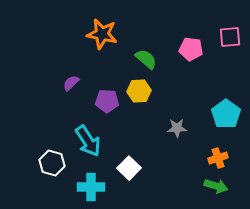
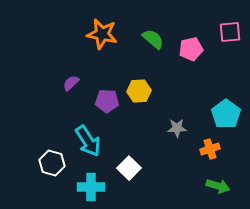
pink square: moved 5 px up
pink pentagon: rotated 20 degrees counterclockwise
green semicircle: moved 7 px right, 20 px up
orange cross: moved 8 px left, 9 px up
green arrow: moved 2 px right
